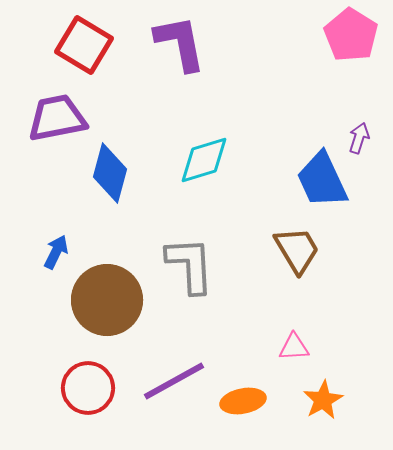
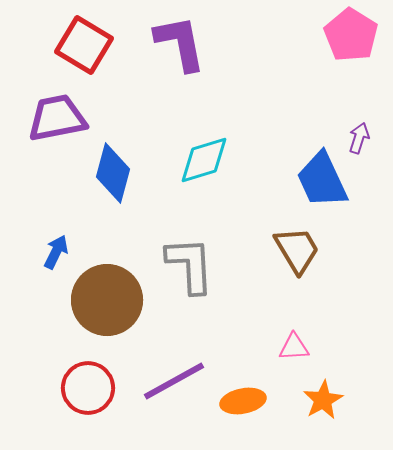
blue diamond: moved 3 px right
